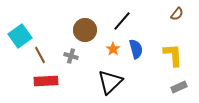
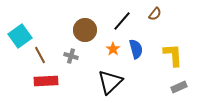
brown semicircle: moved 22 px left
